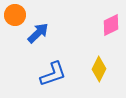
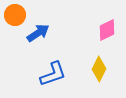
pink diamond: moved 4 px left, 5 px down
blue arrow: rotated 10 degrees clockwise
